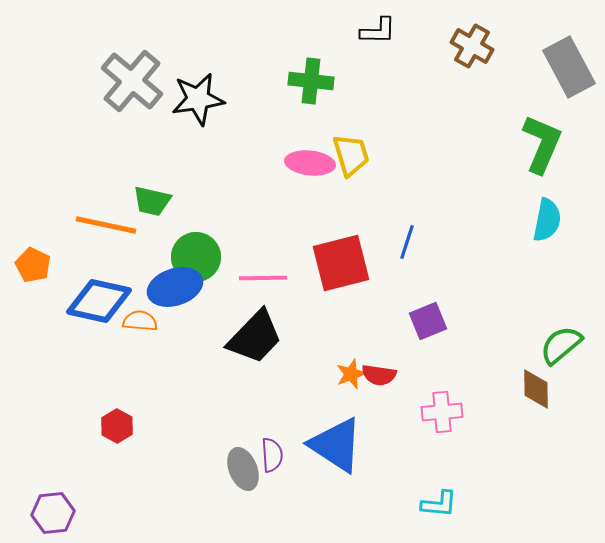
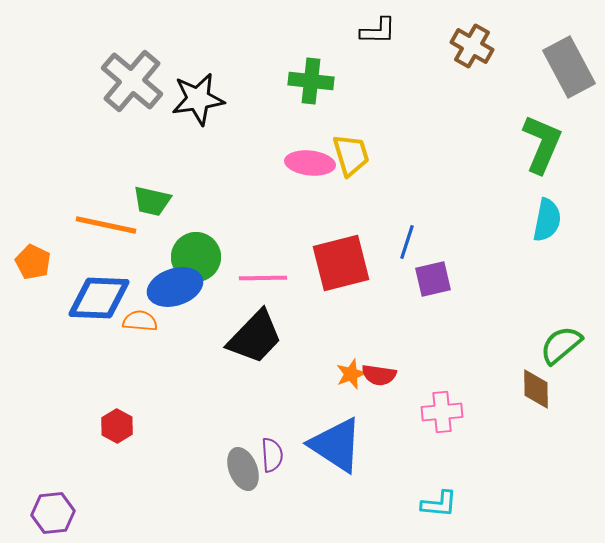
orange pentagon: moved 3 px up
blue diamond: moved 3 px up; rotated 10 degrees counterclockwise
purple square: moved 5 px right, 42 px up; rotated 9 degrees clockwise
